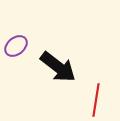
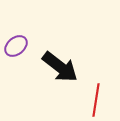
black arrow: moved 2 px right
